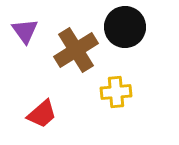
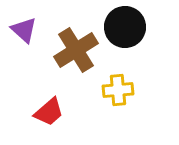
purple triangle: moved 1 px left, 1 px up; rotated 12 degrees counterclockwise
yellow cross: moved 2 px right, 2 px up
red trapezoid: moved 7 px right, 2 px up
